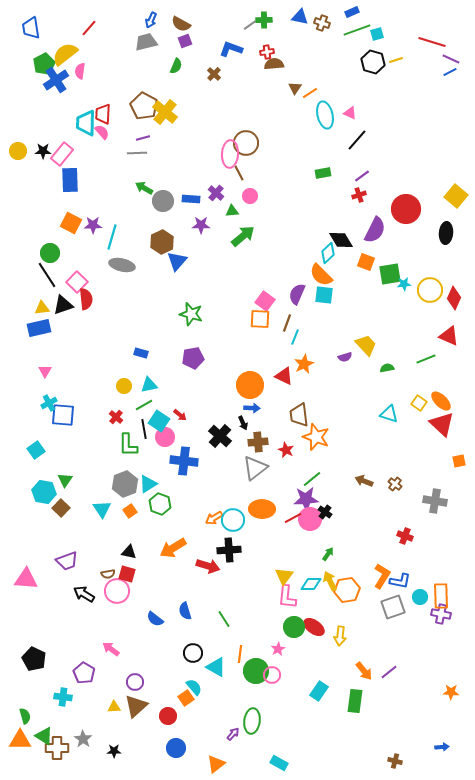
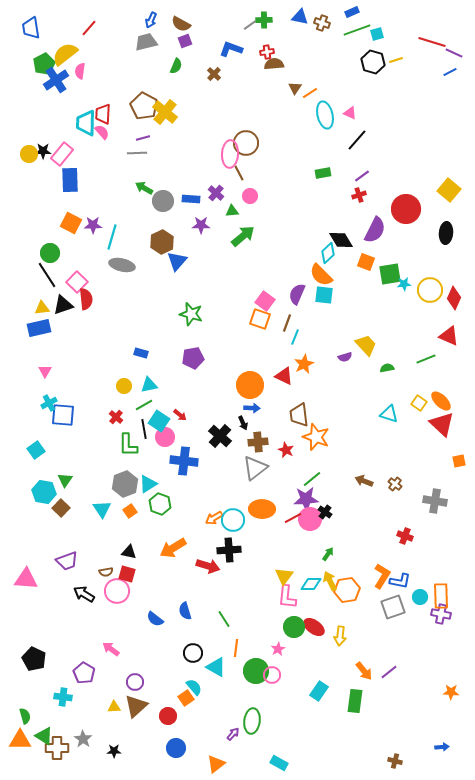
purple line at (451, 59): moved 3 px right, 6 px up
yellow circle at (18, 151): moved 11 px right, 3 px down
yellow square at (456, 196): moved 7 px left, 6 px up
orange square at (260, 319): rotated 15 degrees clockwise
brown semicircle at (108, 574): moved 2 px left, 2 px up
orange line at (240, 654): moved 4 px left, 6 px up
